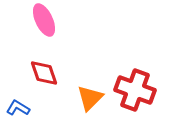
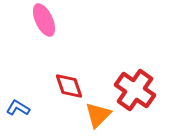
red diamond: moved 25 px right, 13 px down
red cross: rotated 15 degrees clockwise
orange triangle: moved 8 px right, 17 px down
